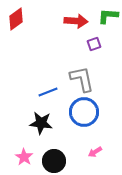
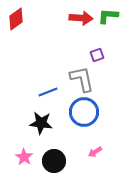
red arrow: moved 5 px right, 3 px up
purple square: moved 3 px right, 11 px down
